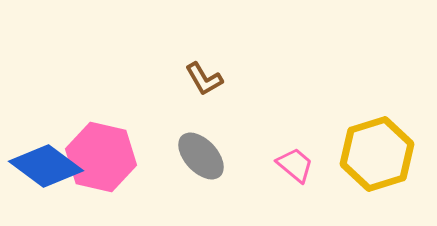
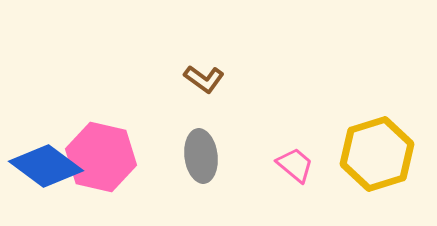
brown L-shape: rotated 24 degrees counterclockwise
gray ellipse: rotated 36 degrees clockwise
